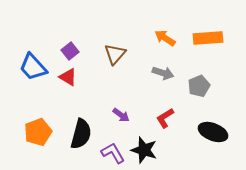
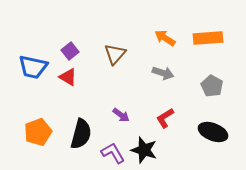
blue trapezoid: rotated 36 degrees counterclockwise
gray pentagon: moved 13 px right; rotated 20 degrees counterclockwise
